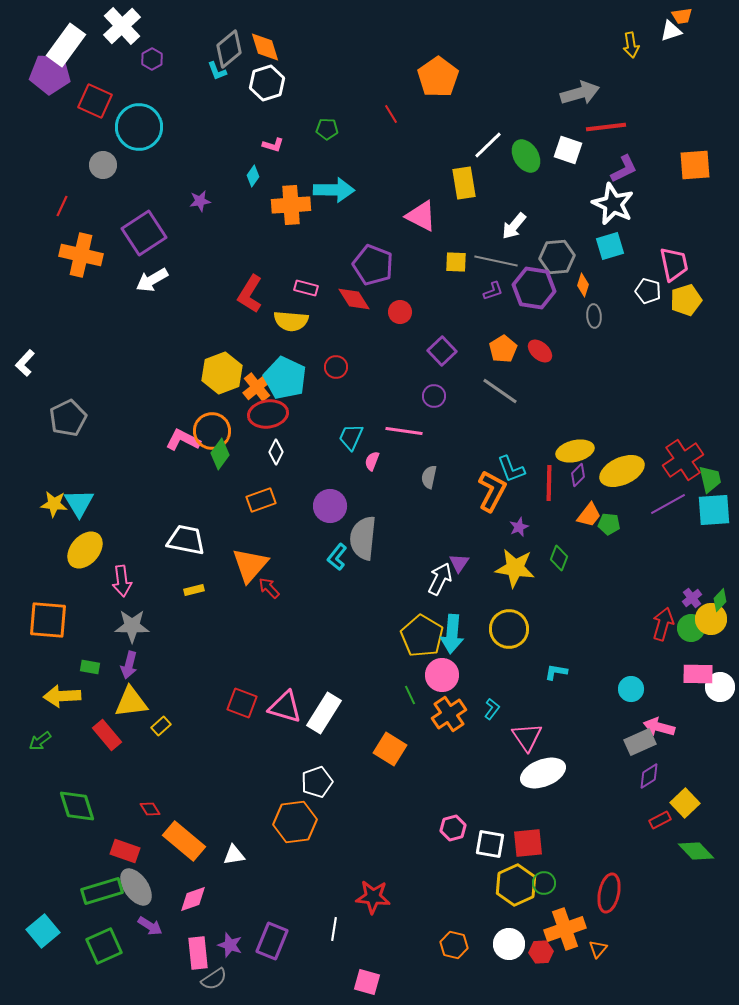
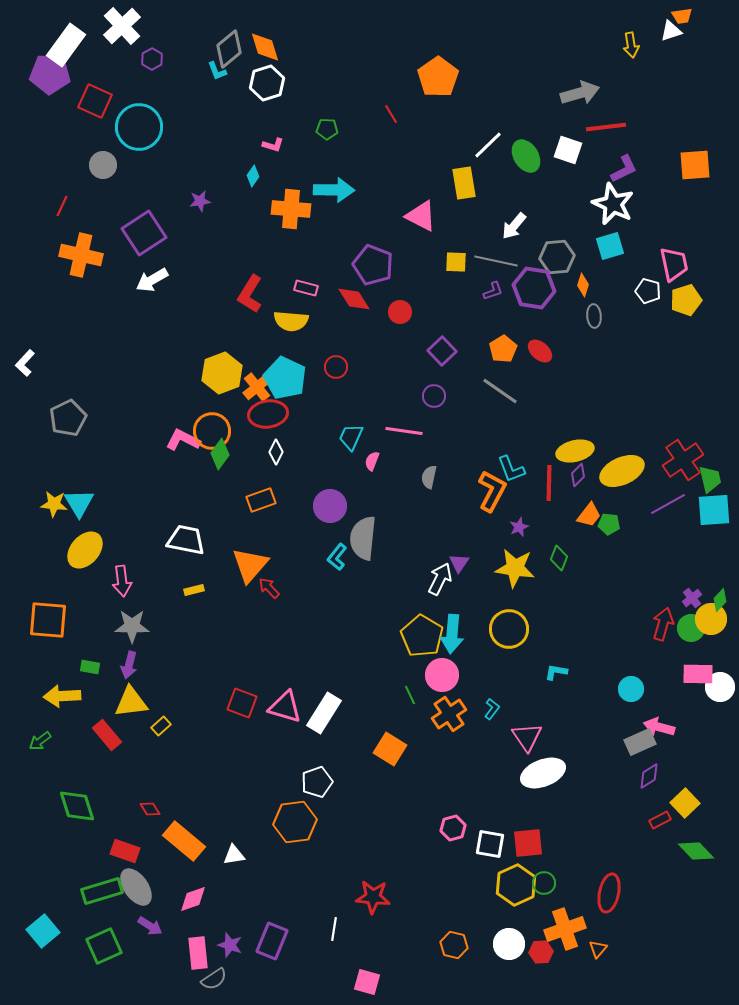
orange cross at (291, 205): moved 4 px down; rotated 9 degrees clockwise
